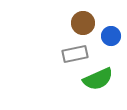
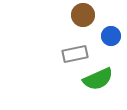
brown circle: moved 8 px up
